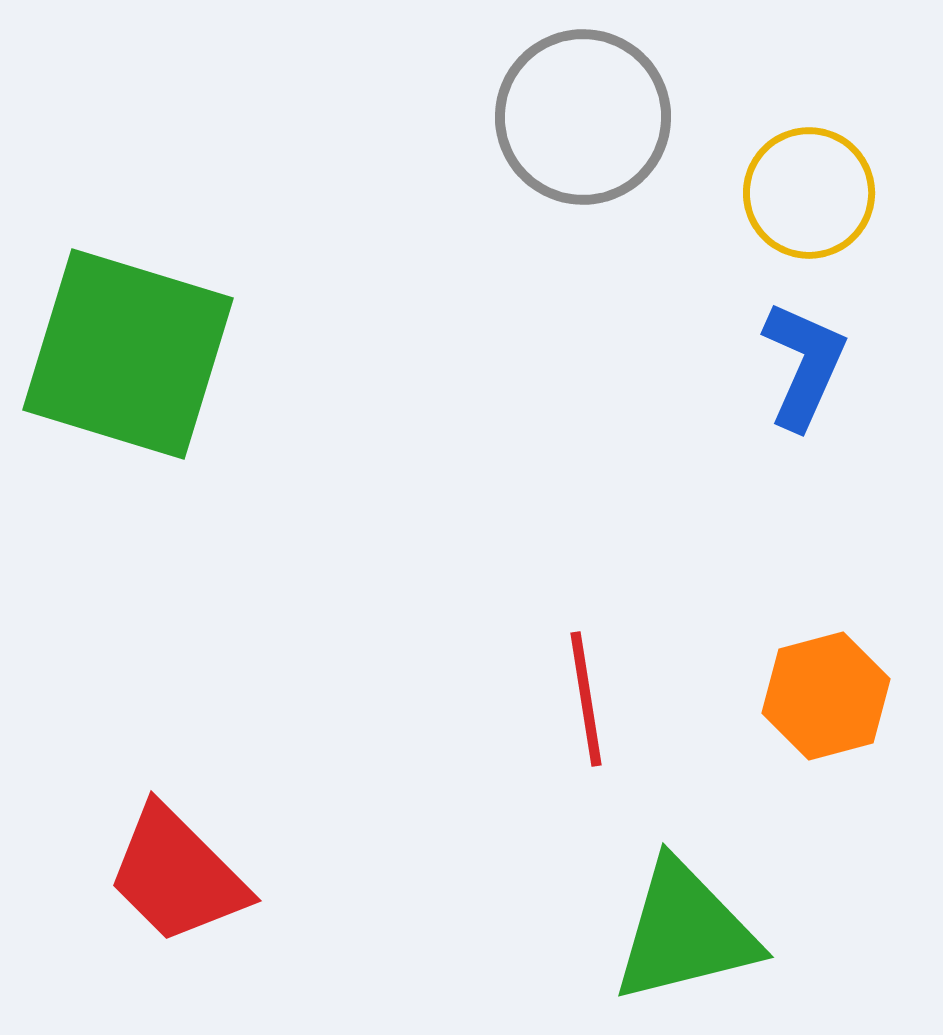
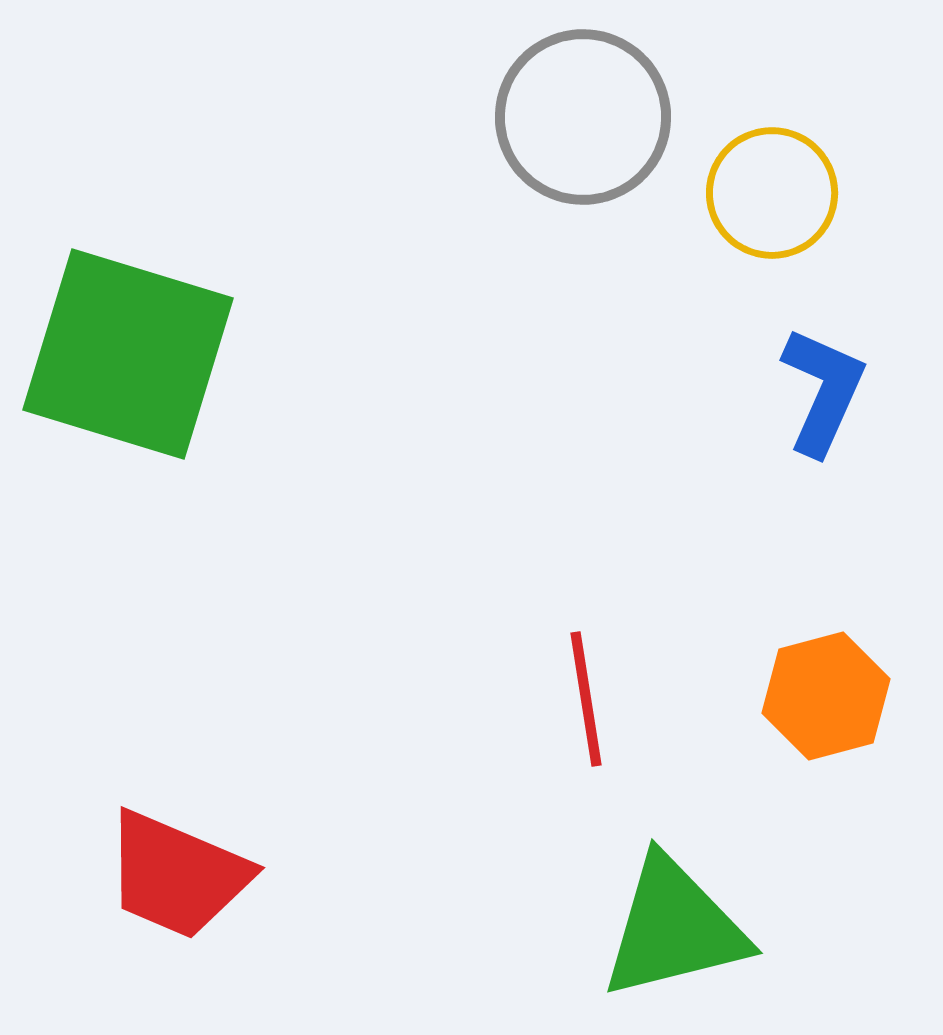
yellow circle: moved 37 px left
blue L-shape: moved 19 px right, 26 px down
red trapezoid: rotated 22 degrees counterclockwise
green triangle: moved 11 px left, 4 px up
